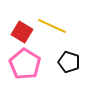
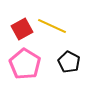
red square: moved 3 px up; rotated 30 degrees clockwise
black pentagon: rotated 10 degrees clockwise
